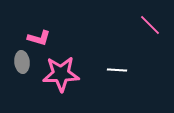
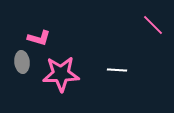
pink line: moved 3 px right
